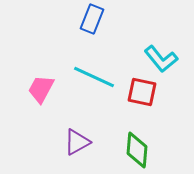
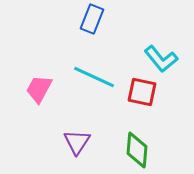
pink trapezoid: moved 2 px left
purple triangle: rotated 28 degrees counterclockwise
